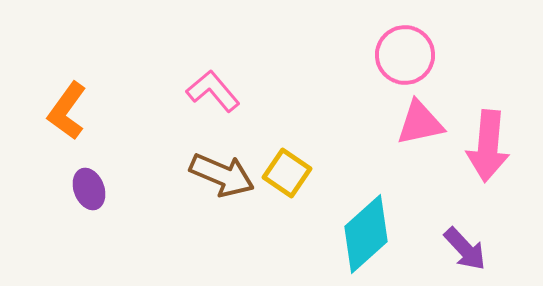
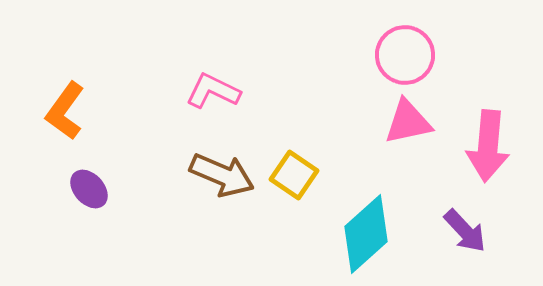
pink L-shape: rotated 24 degrees counterclockwise
orange L-shape: moved 2 px left
pink triangle: moved 12 px left, 1 px up
yellow square: moved 7 px right, 2 px down
purple ellipse: rotated 21 degrees counterclockwise
purple arrow: moved 18 px up
